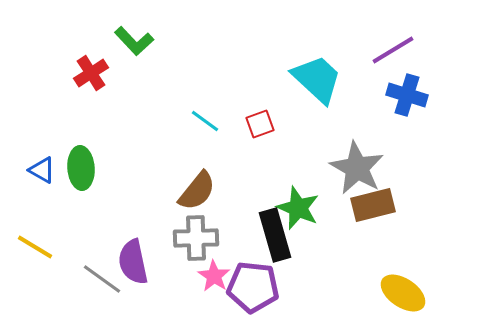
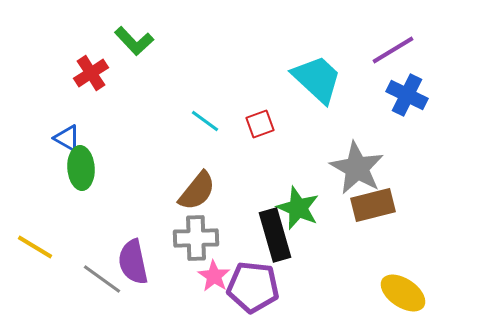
blue cross: rotated 9 degrees clockwise
blue triangle: moved 25 px right, 32 px up
